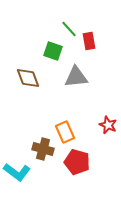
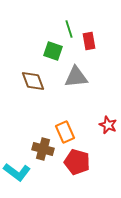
green line: rotated 24 degrees clockwise
brown diamond: moved 5 px right, 3 px down
